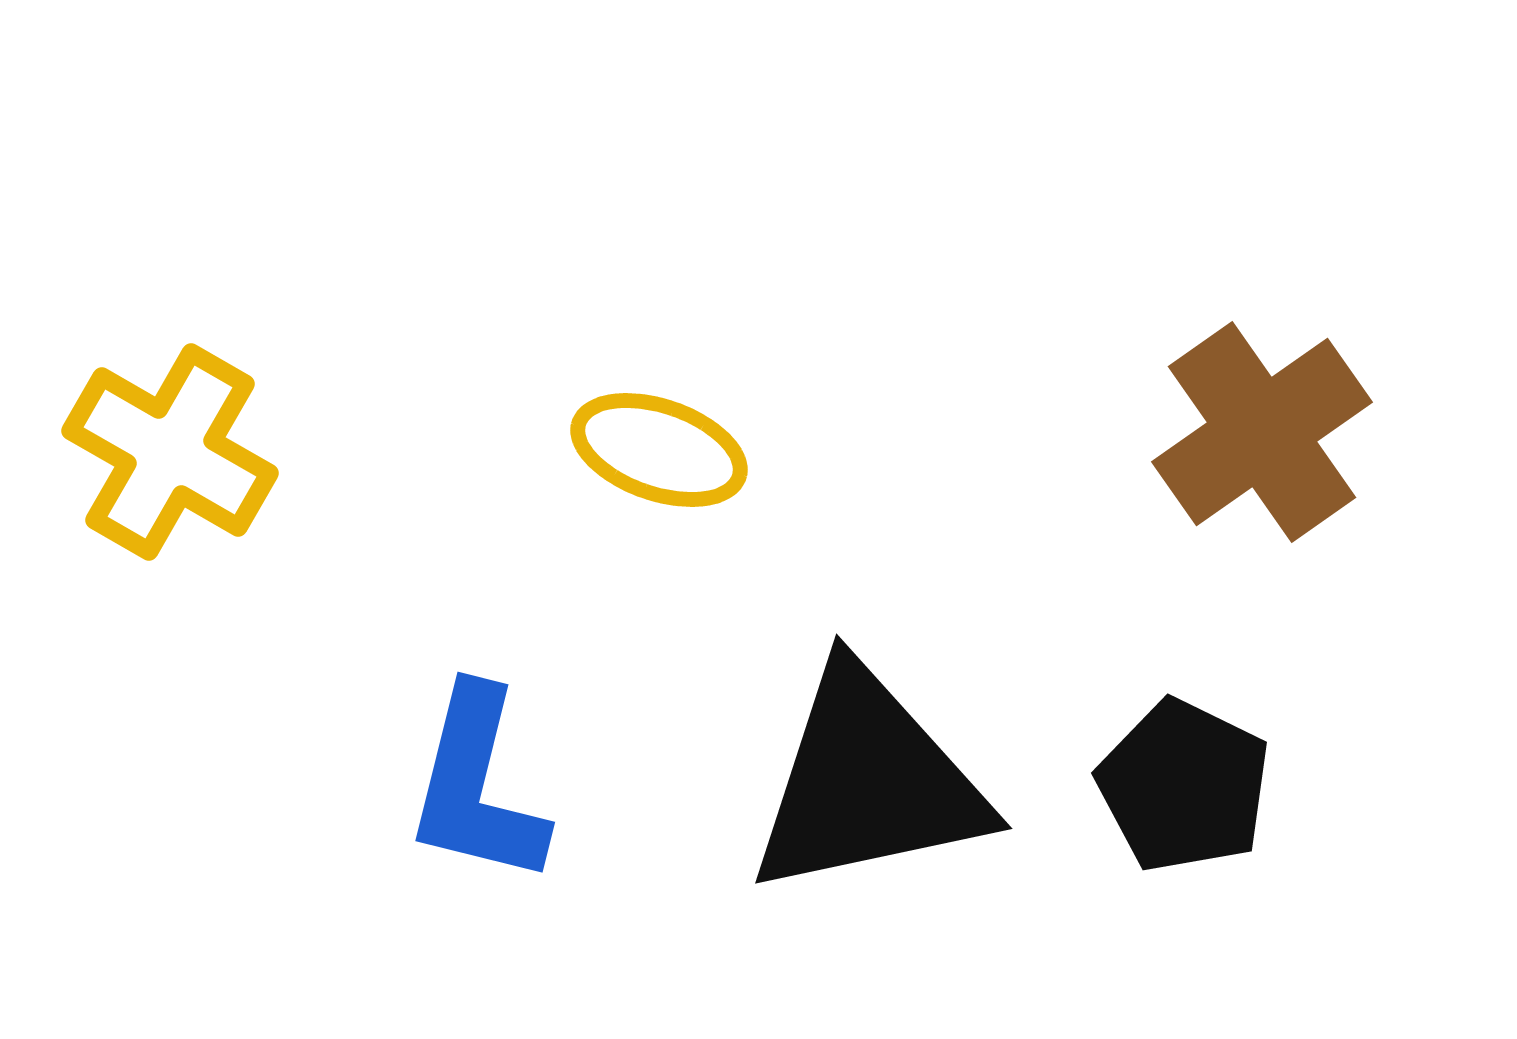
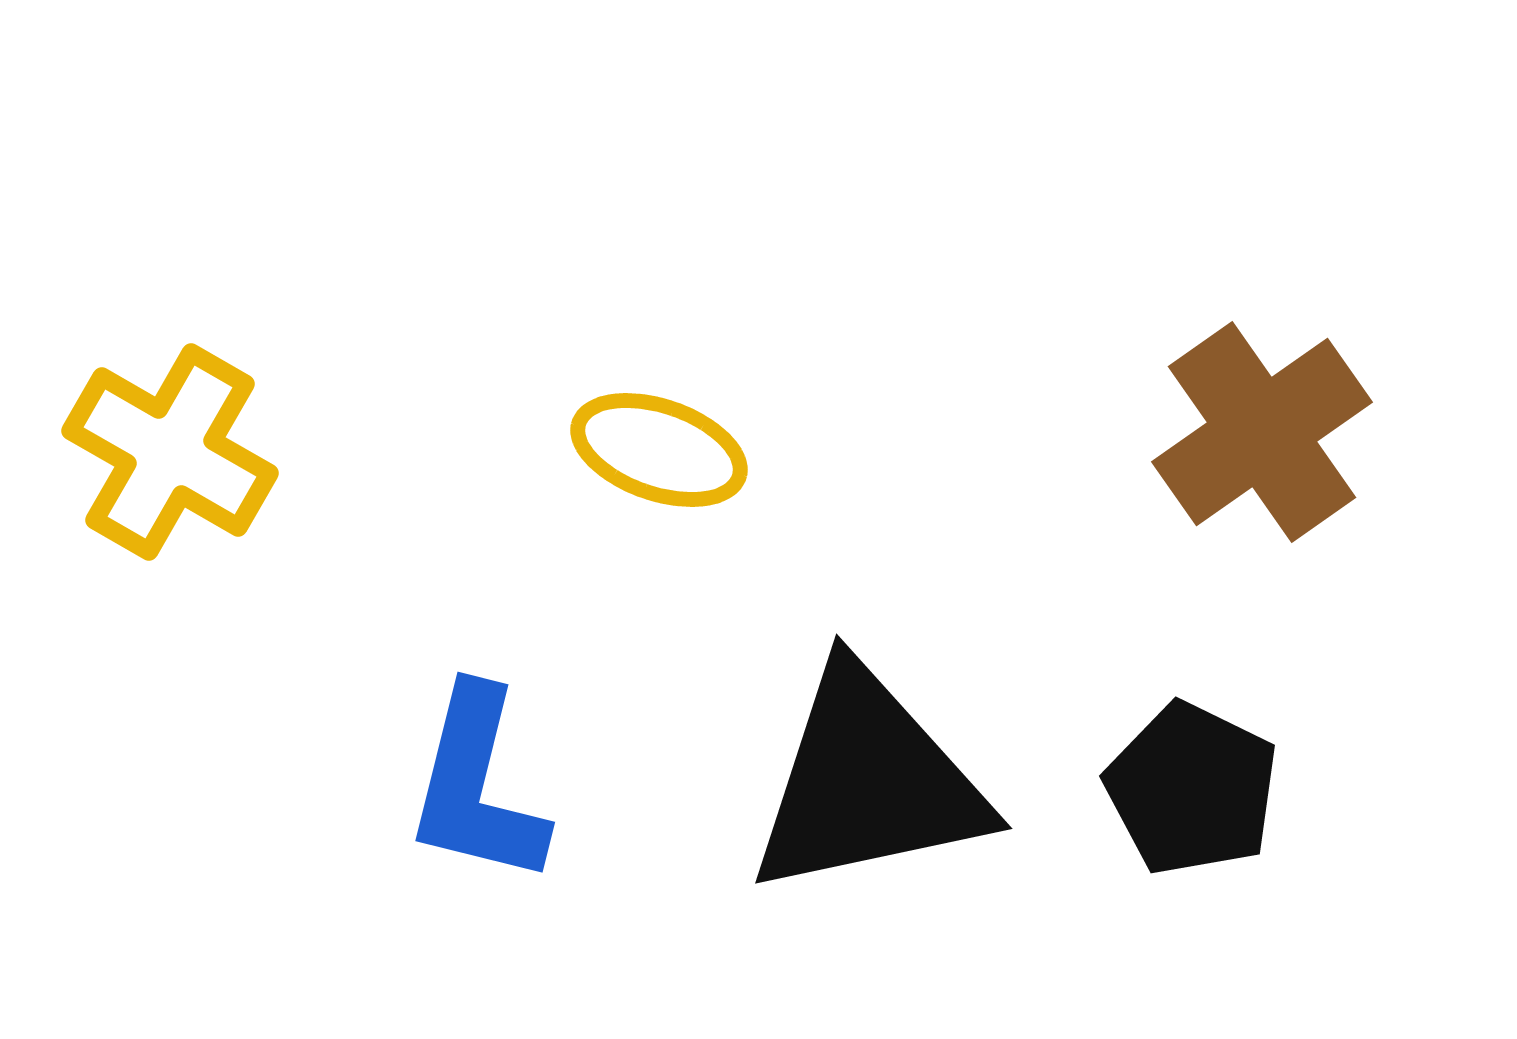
black pentagon: moved 8 px right, 3 px down
